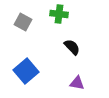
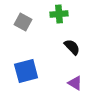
green cross: rotated 12 degrees counterclockwise
blue square: rotated 25 degrees clockwise
purple triangle: moved 2 px left; rotated 21 degrees clockwise
